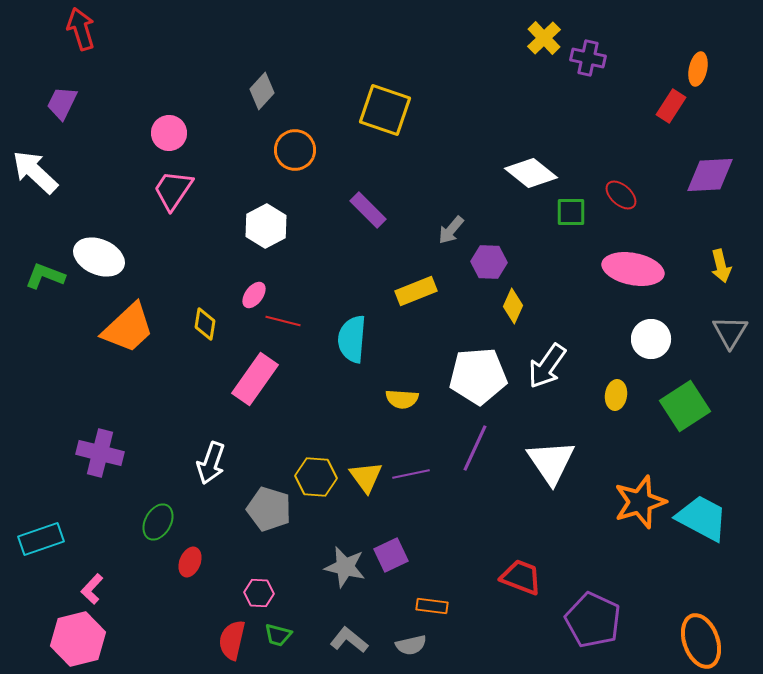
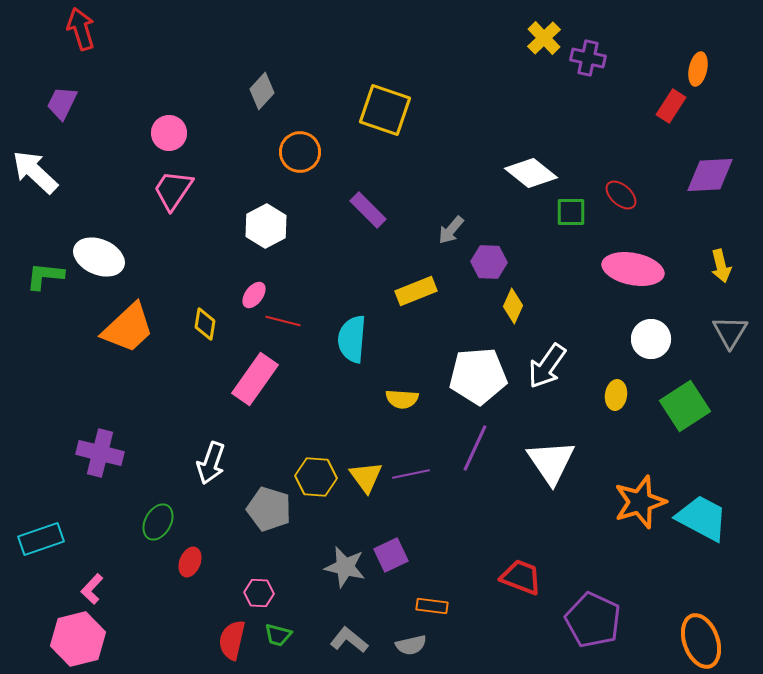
orange circle at (295, 150): moved 5 px right, 2 px down
green L-shape at (45, 276): rotated 15 degrees counterclockwise
